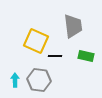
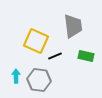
black line: rotated 24 degrees counterclockwise
cyan arrow: moved 1 px right, 4 px up
